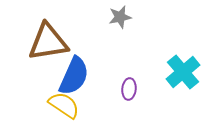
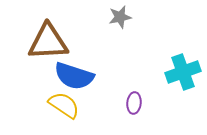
brown triangle: rotated 6 degrees clockwise
cyan cross: rotated 20 degrees clockwise
blue semicircle: rotated 84 degrees clockwise
purple ellipse: moved 5 px right, 14 px down
